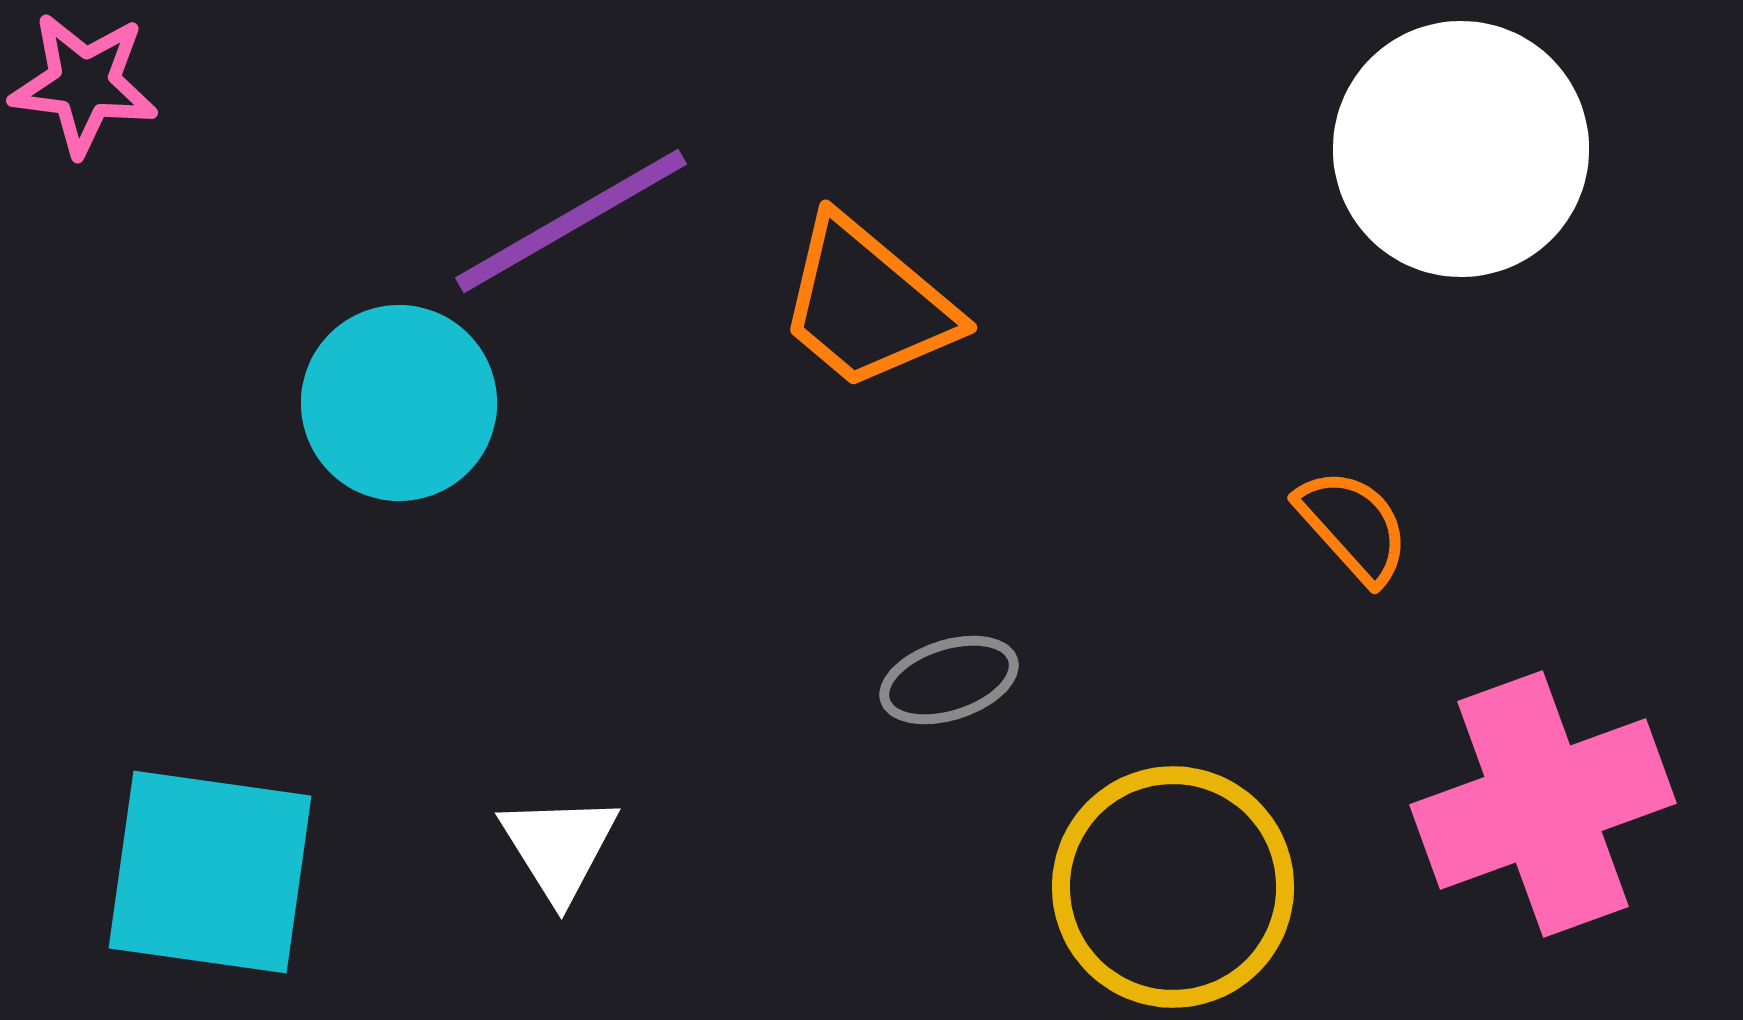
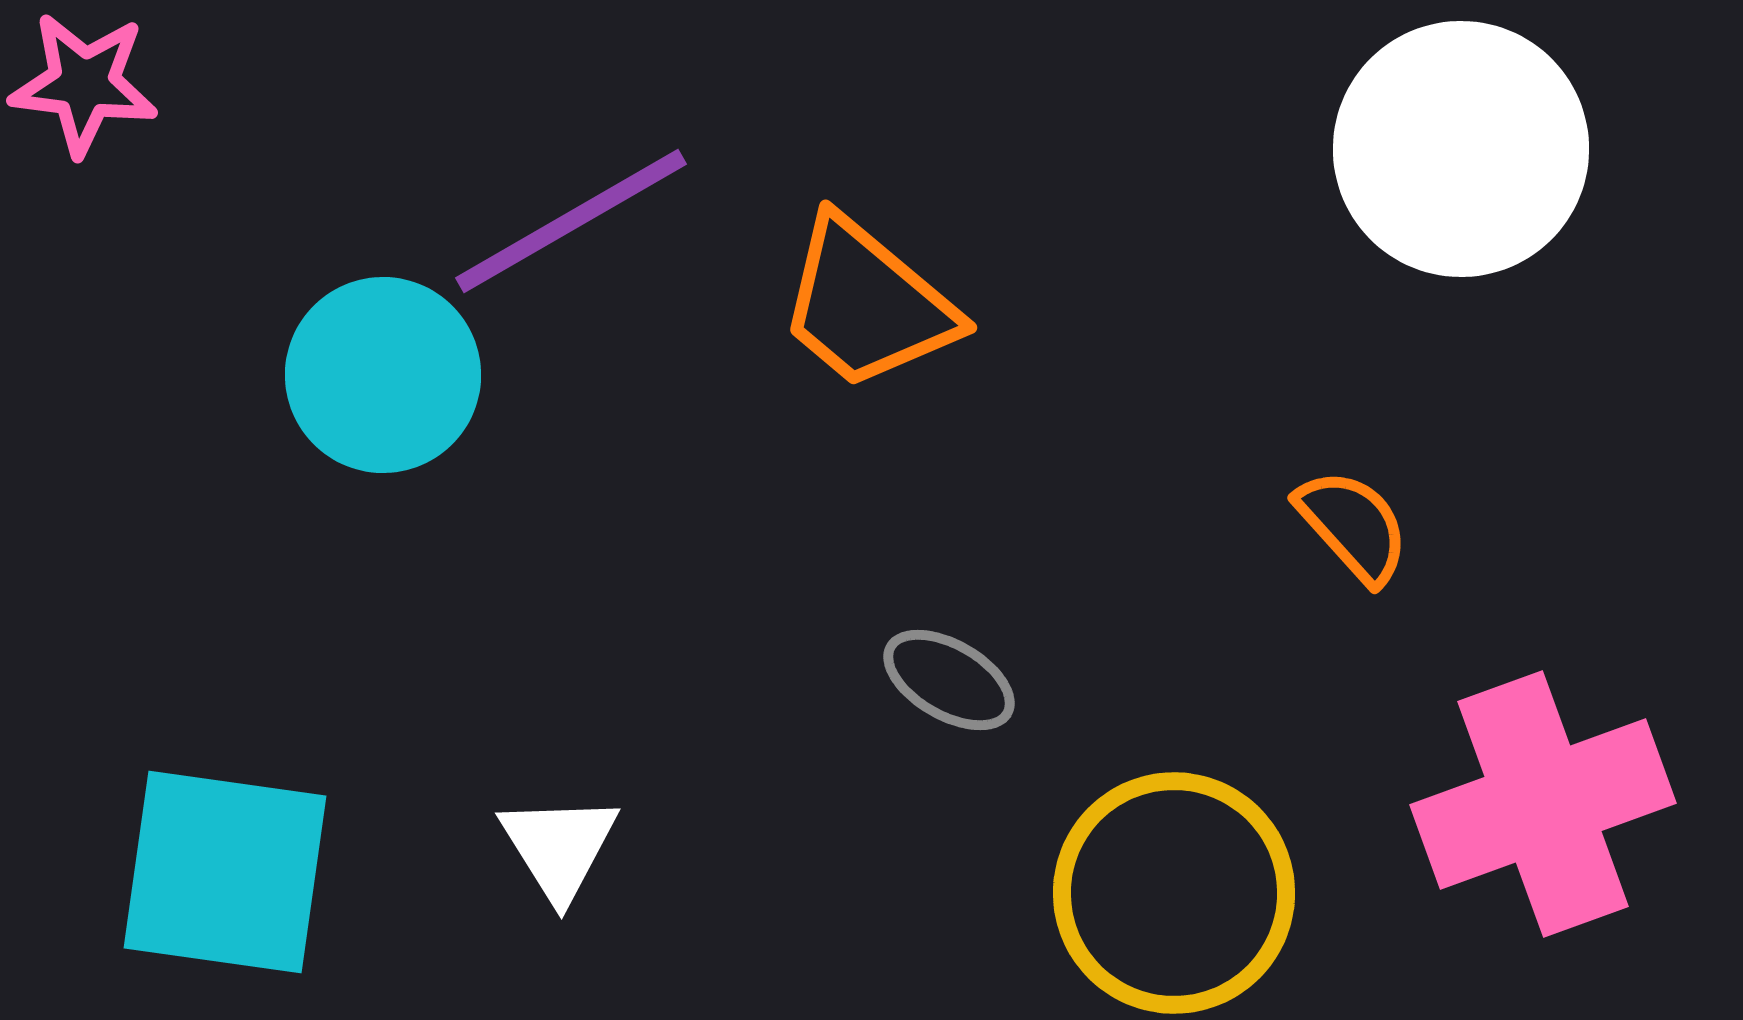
cyan circle: moved 16 px left, 28 px up
gray ellipse: rotated 48 degrees clockwise
cyan square: moved 15 px right
yellow circle: moved 1 px right, 6 px down
